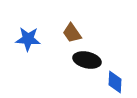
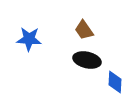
brown trapezoid: moved 12 px right, 3 px up
blue star: moved 1 px right
